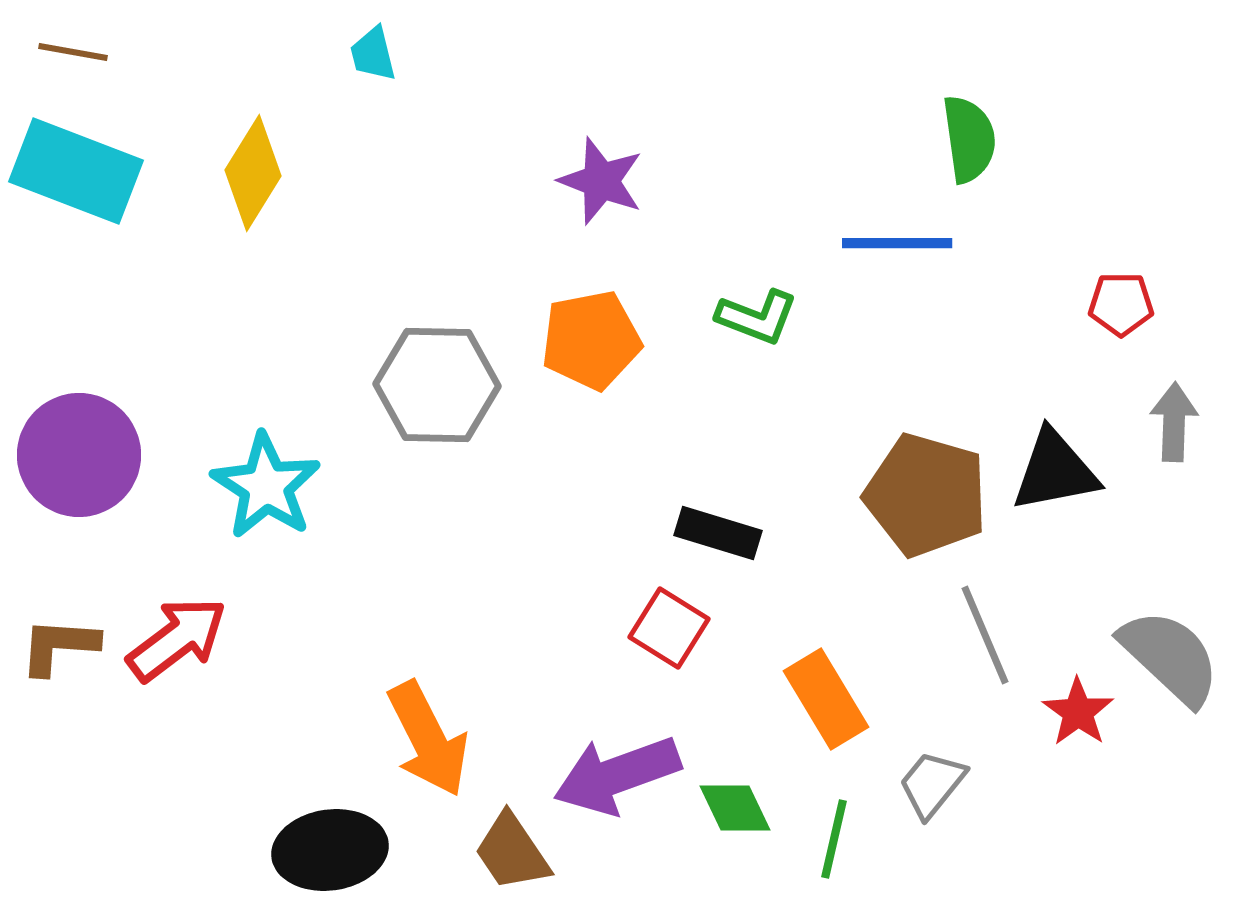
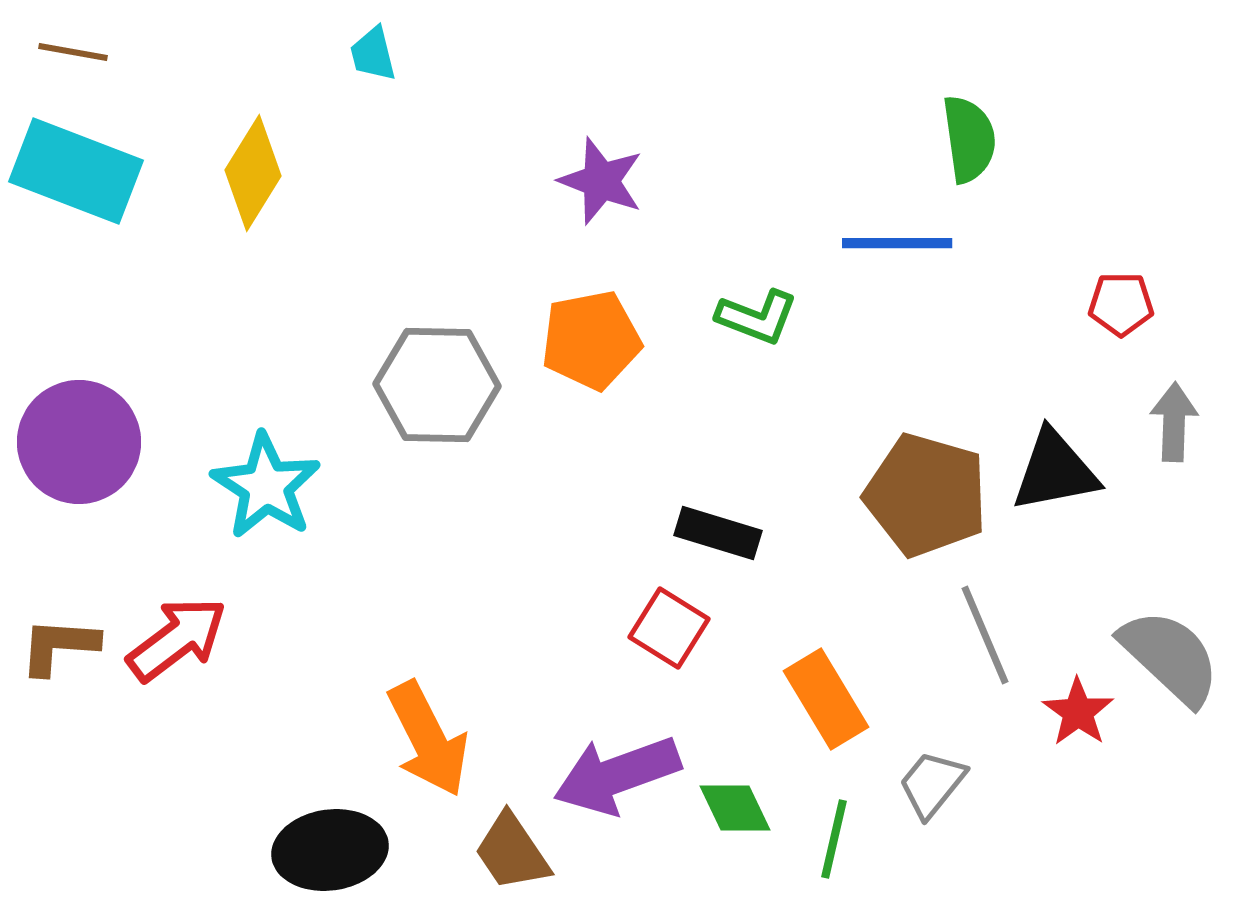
purple circle: moved 13 px up
